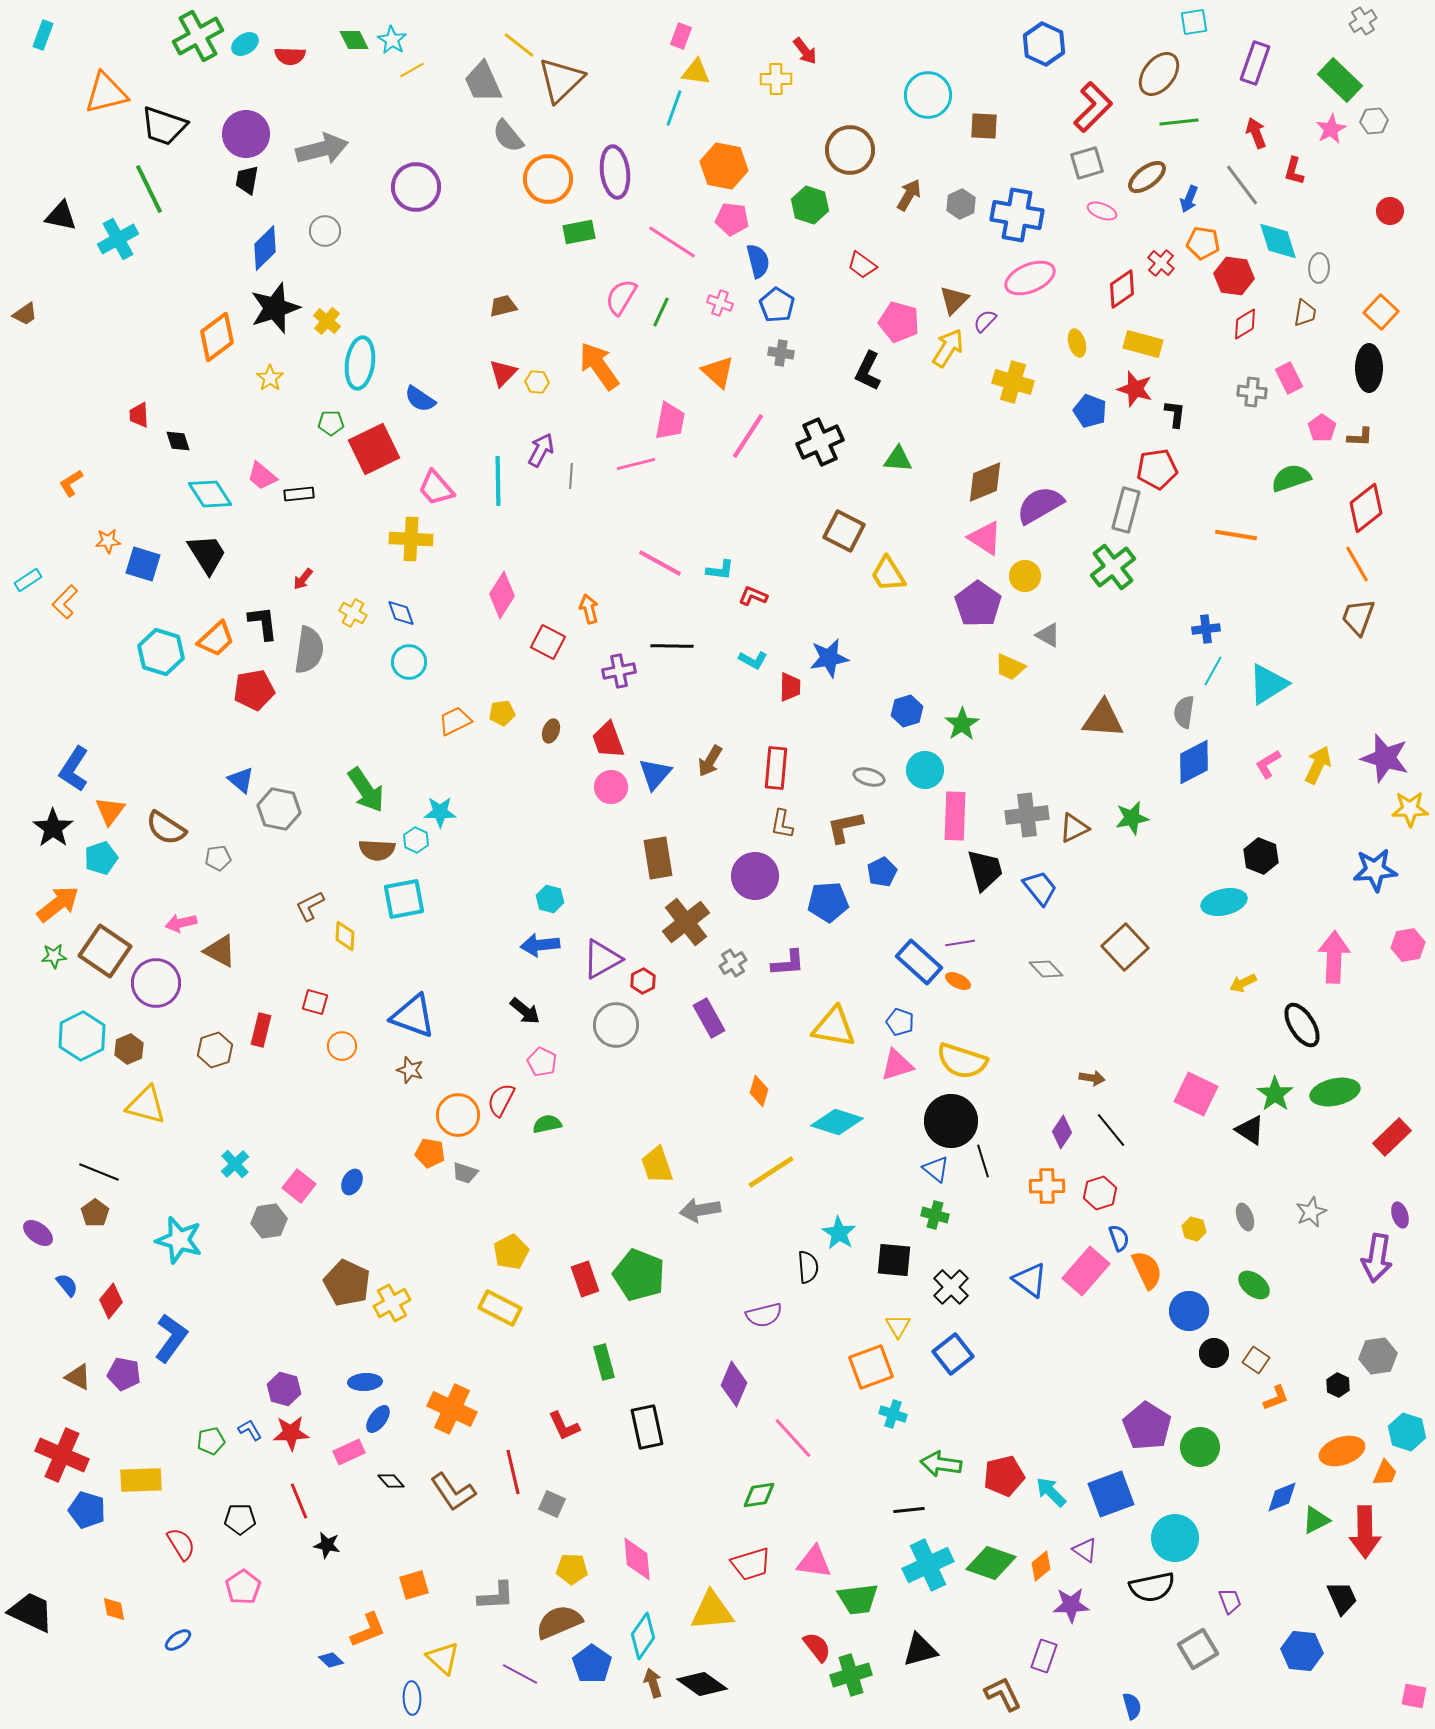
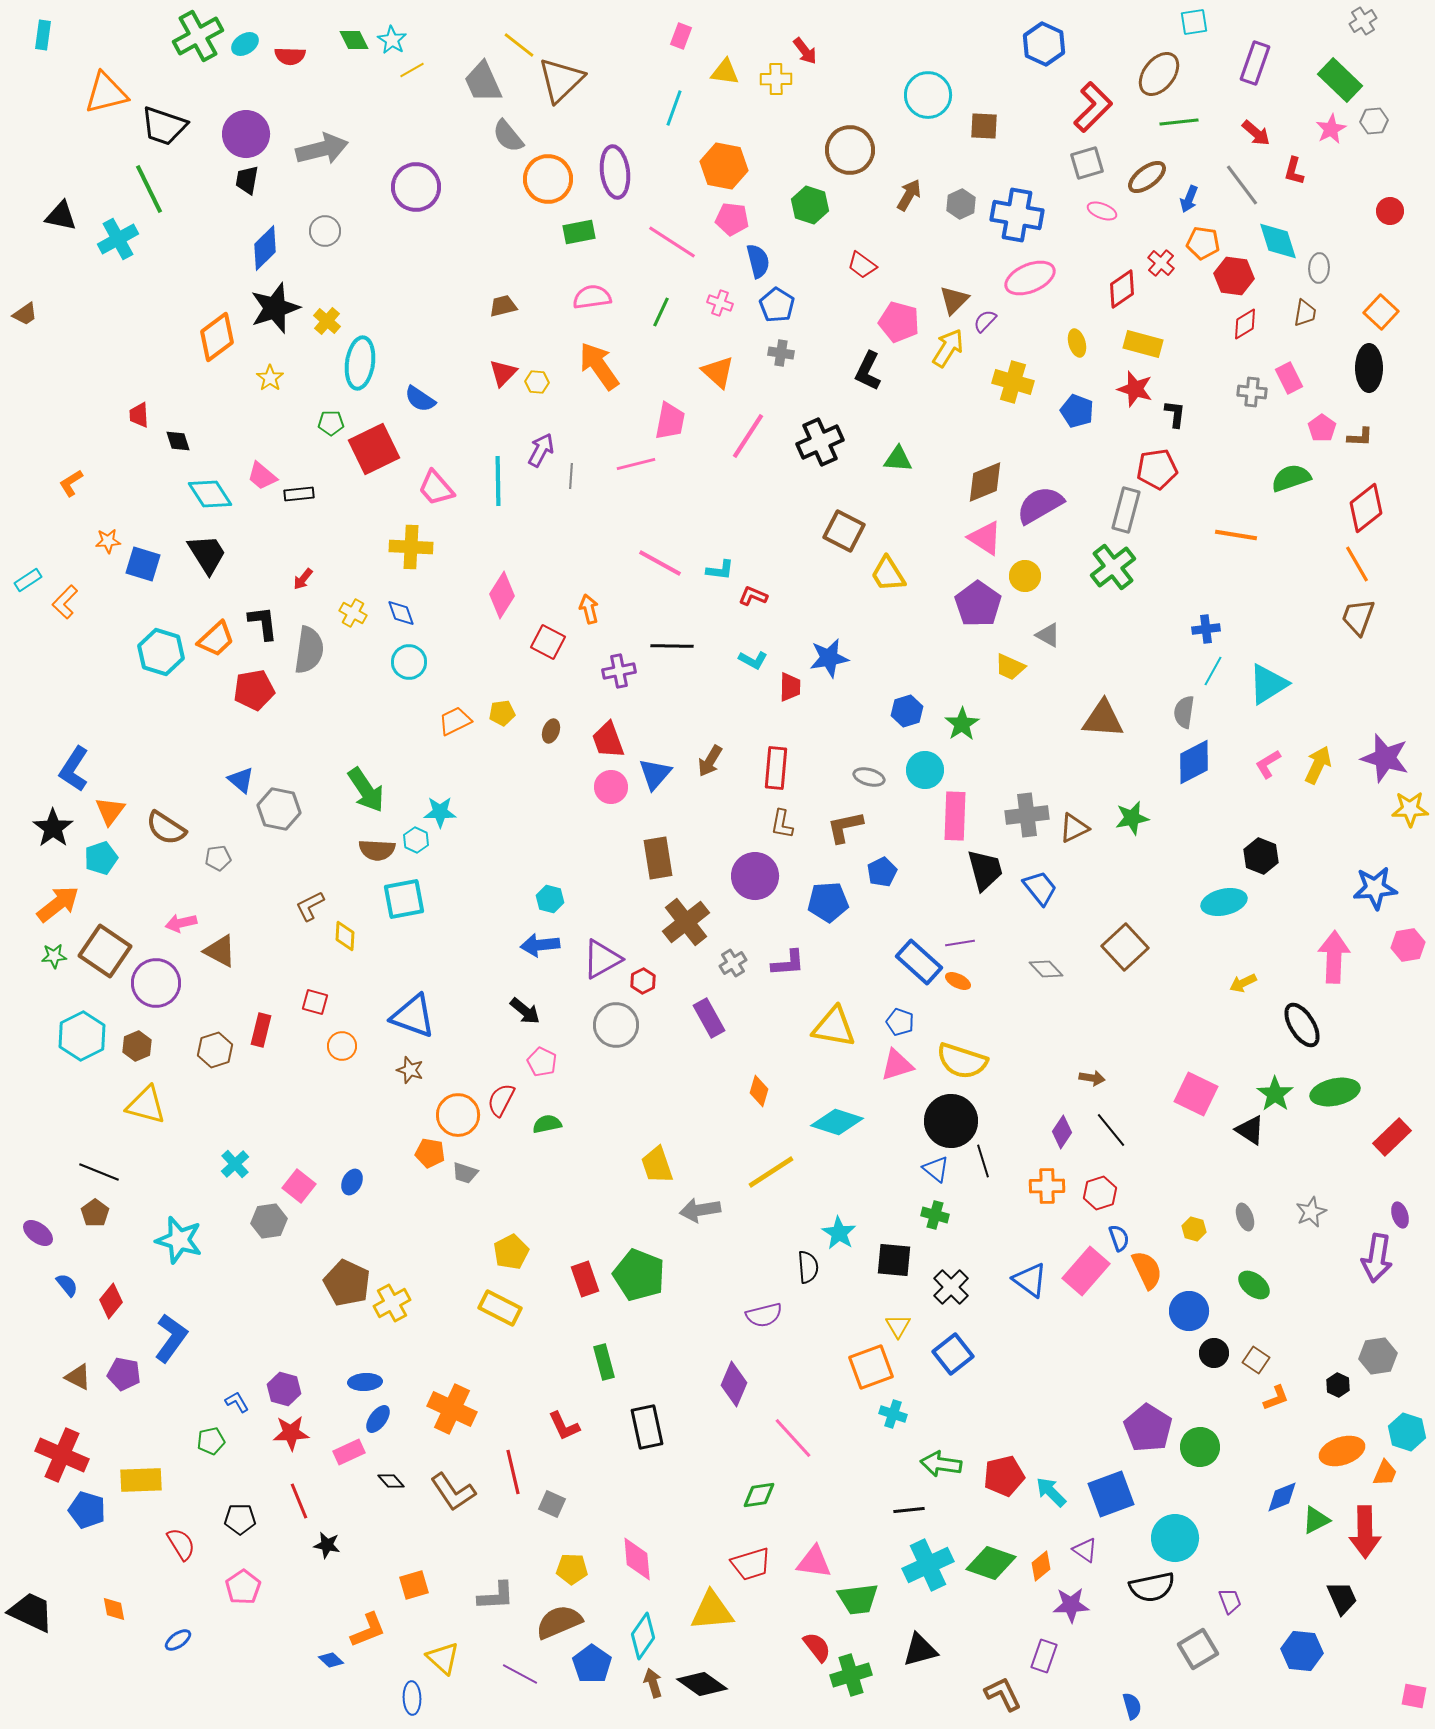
cyan rectangle at (43, 35): rotated 12 degrees counterclockwise
yellow triangle at (696, 72): moved 29 px right
red arrow at (1256, 133): rotated 152 degrees clockwise
pink semicircle at (621, 297): moved 29 px left; rotated 51 degrees clockwise
blue pentagon at (1090, 411): moved 13 px left
yellow cross at (411, 539): moved 8 px down
blue star at (1375, 870): moved 18 px down
brown hexagon at (129, 1049): moved 8 px right, 3 px up
purple pentagon at (1147, 1426): moved 1 px right, 2 px down
blue L-shape at (250, 1430): moved 13 px left, 28 px up
